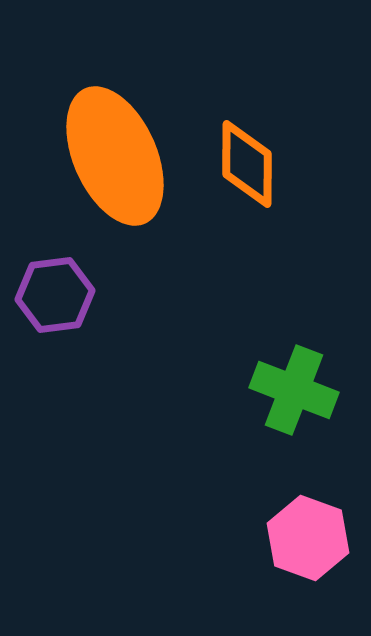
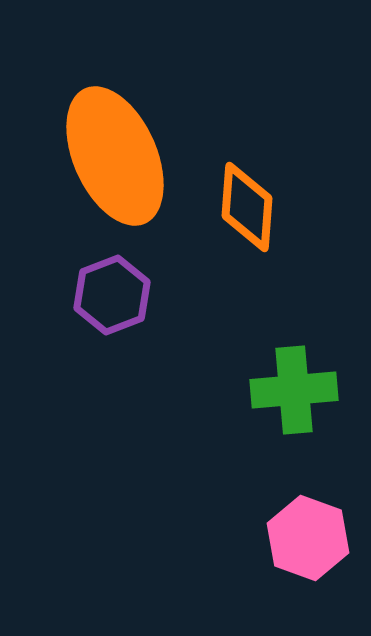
orange diamond: moved 43 px down; rotated 4 degrees clockwise
purple hexagon: moved 57 px right; rotated 14 degrees counterclockwise
green cross: rotated 26 degrees counterclockwise
